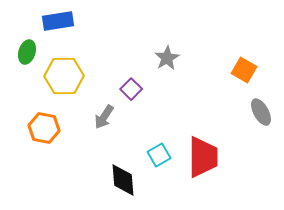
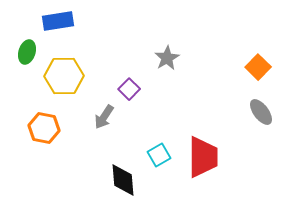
orange square: moved 14 px right, 3 px up; rotated 15 degrees clockwise
purple square: moved 2 px left
gray ellipse: rotated 8 degrees counterclockwise
